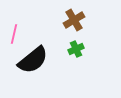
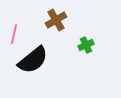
brown cross: moved 18 px left
green cross: moved 10 px right, 4 px up
